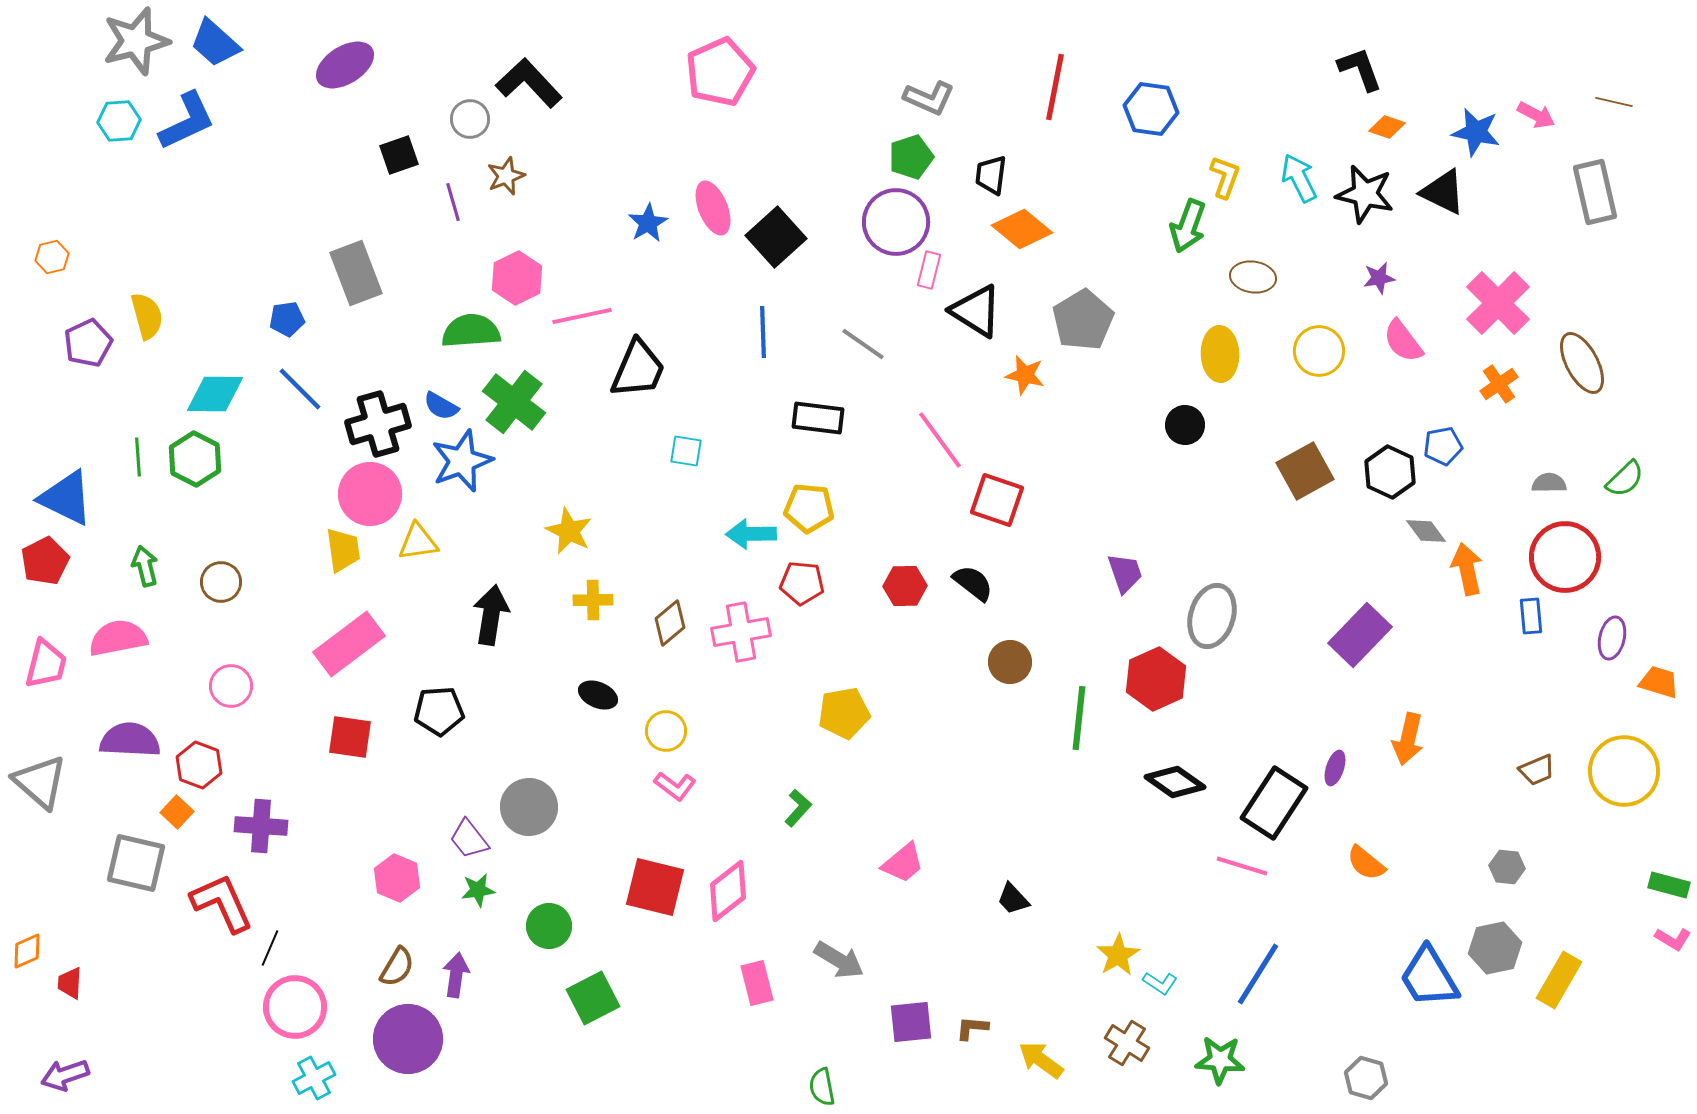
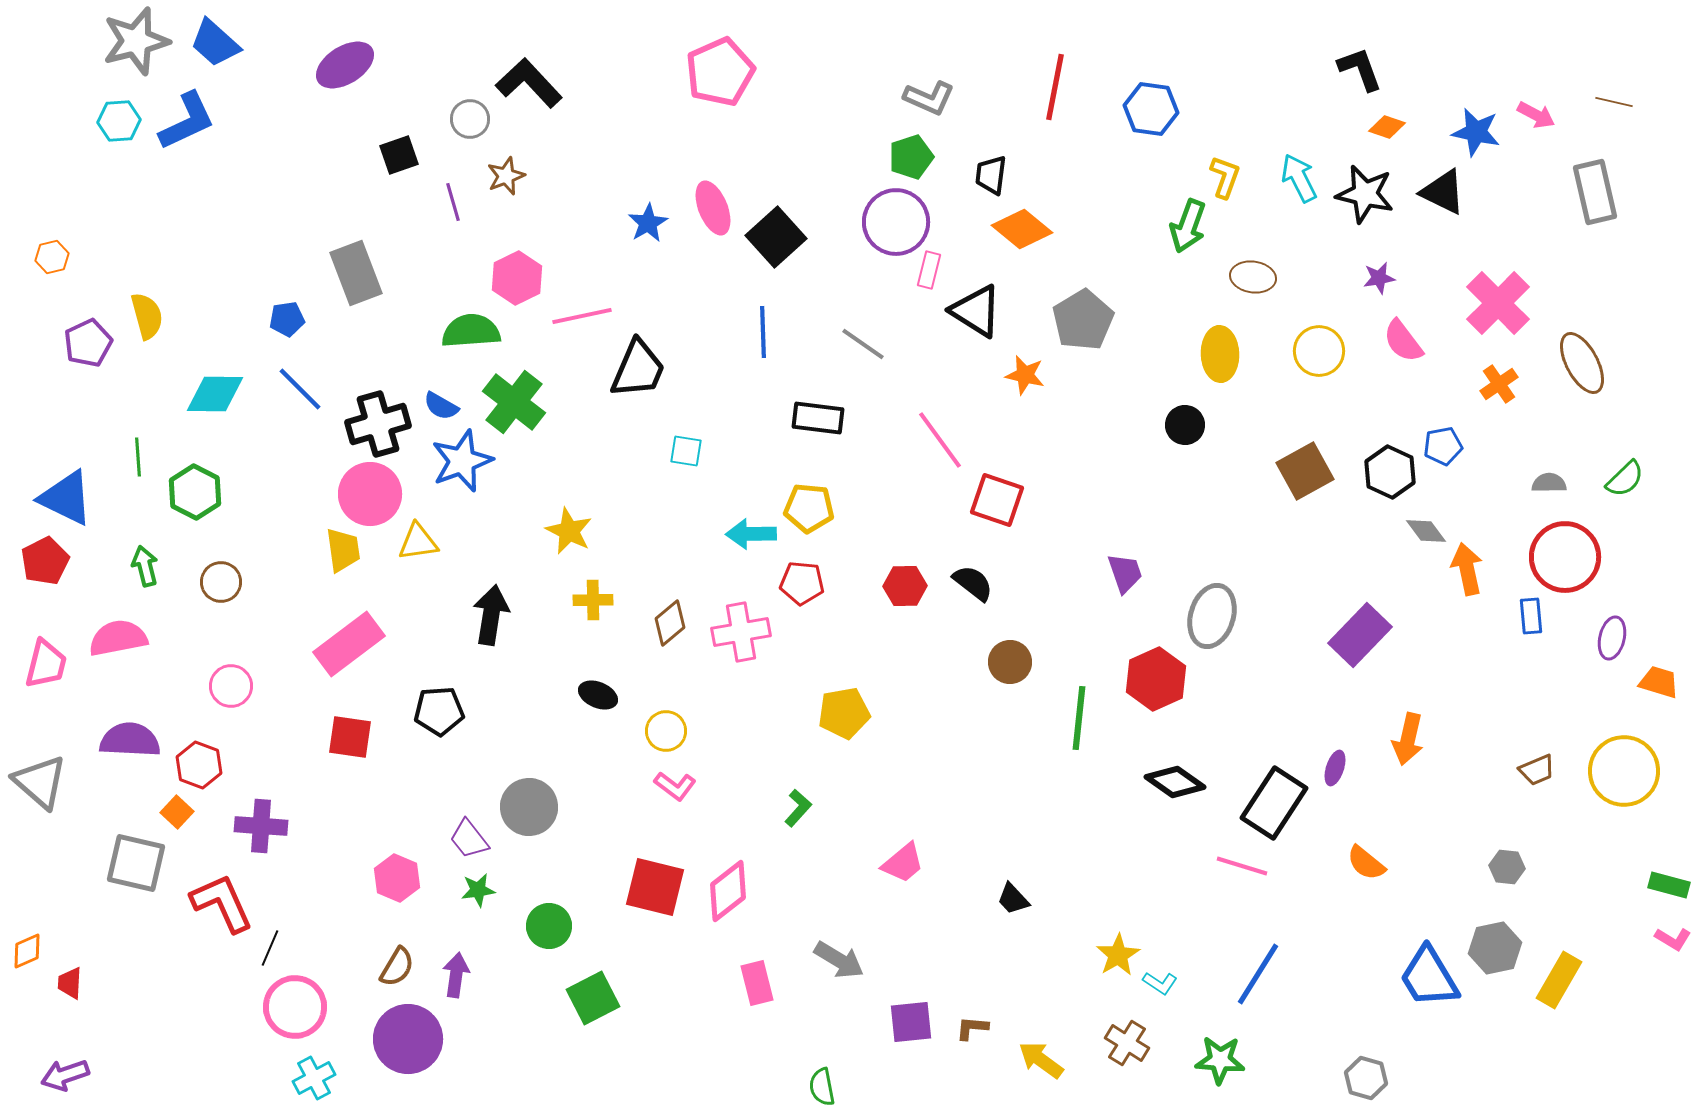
green hexagon at (195, 459): moved 33 px down
